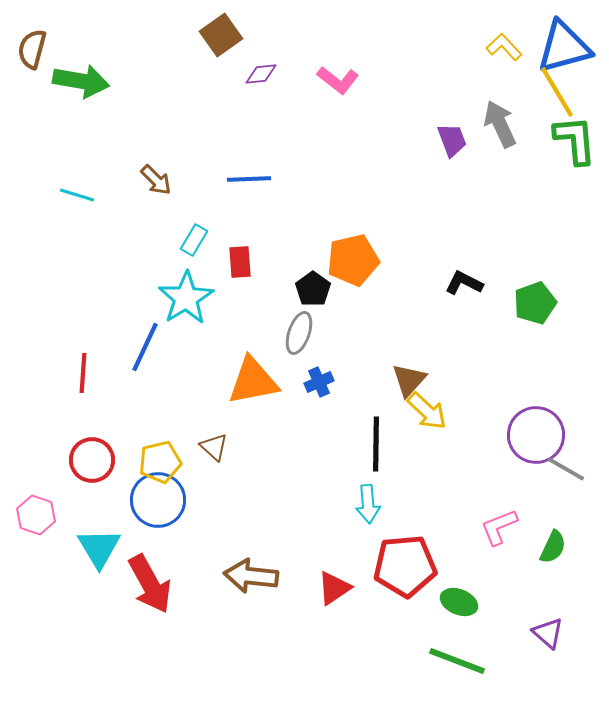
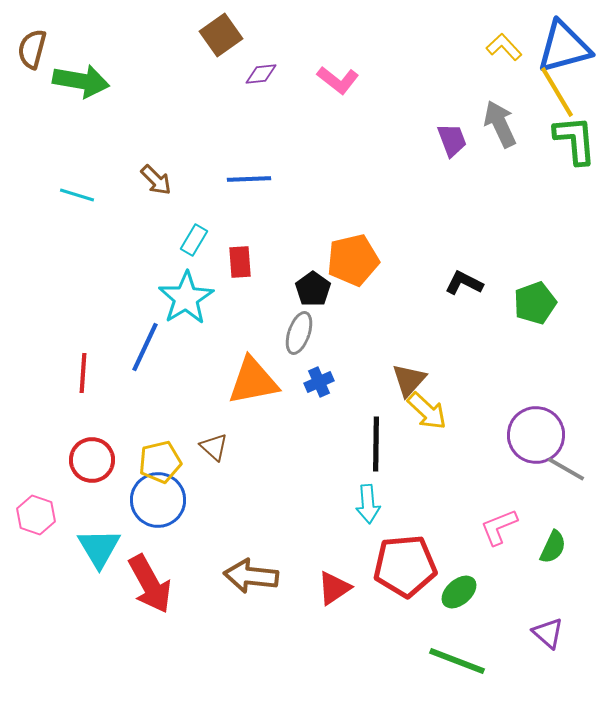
green ellipse at (459, 602): moved 10 px up; rotated 63 degrees counterclockwise
